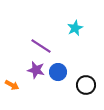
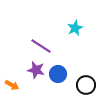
blue circle: moved 2 px down
